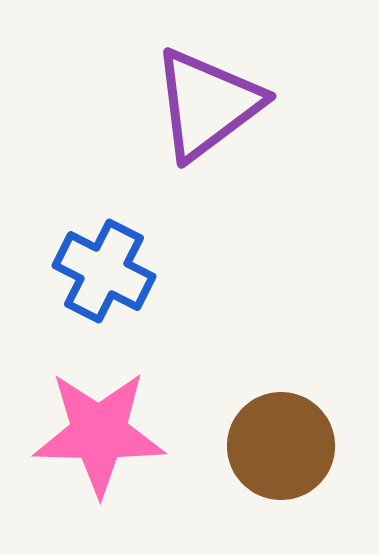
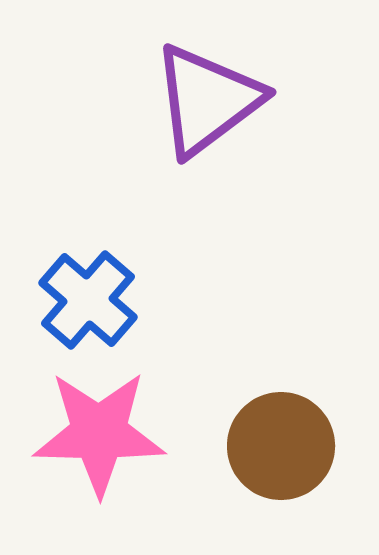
purple triangle: moved 4 px up
blue cross: moved 16 px left, 29 px down; rotated 14 degrees clockwise
